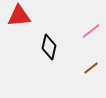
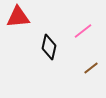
red triangle: moved 1 px left, 1 px down
pink line: moved 8 px left
